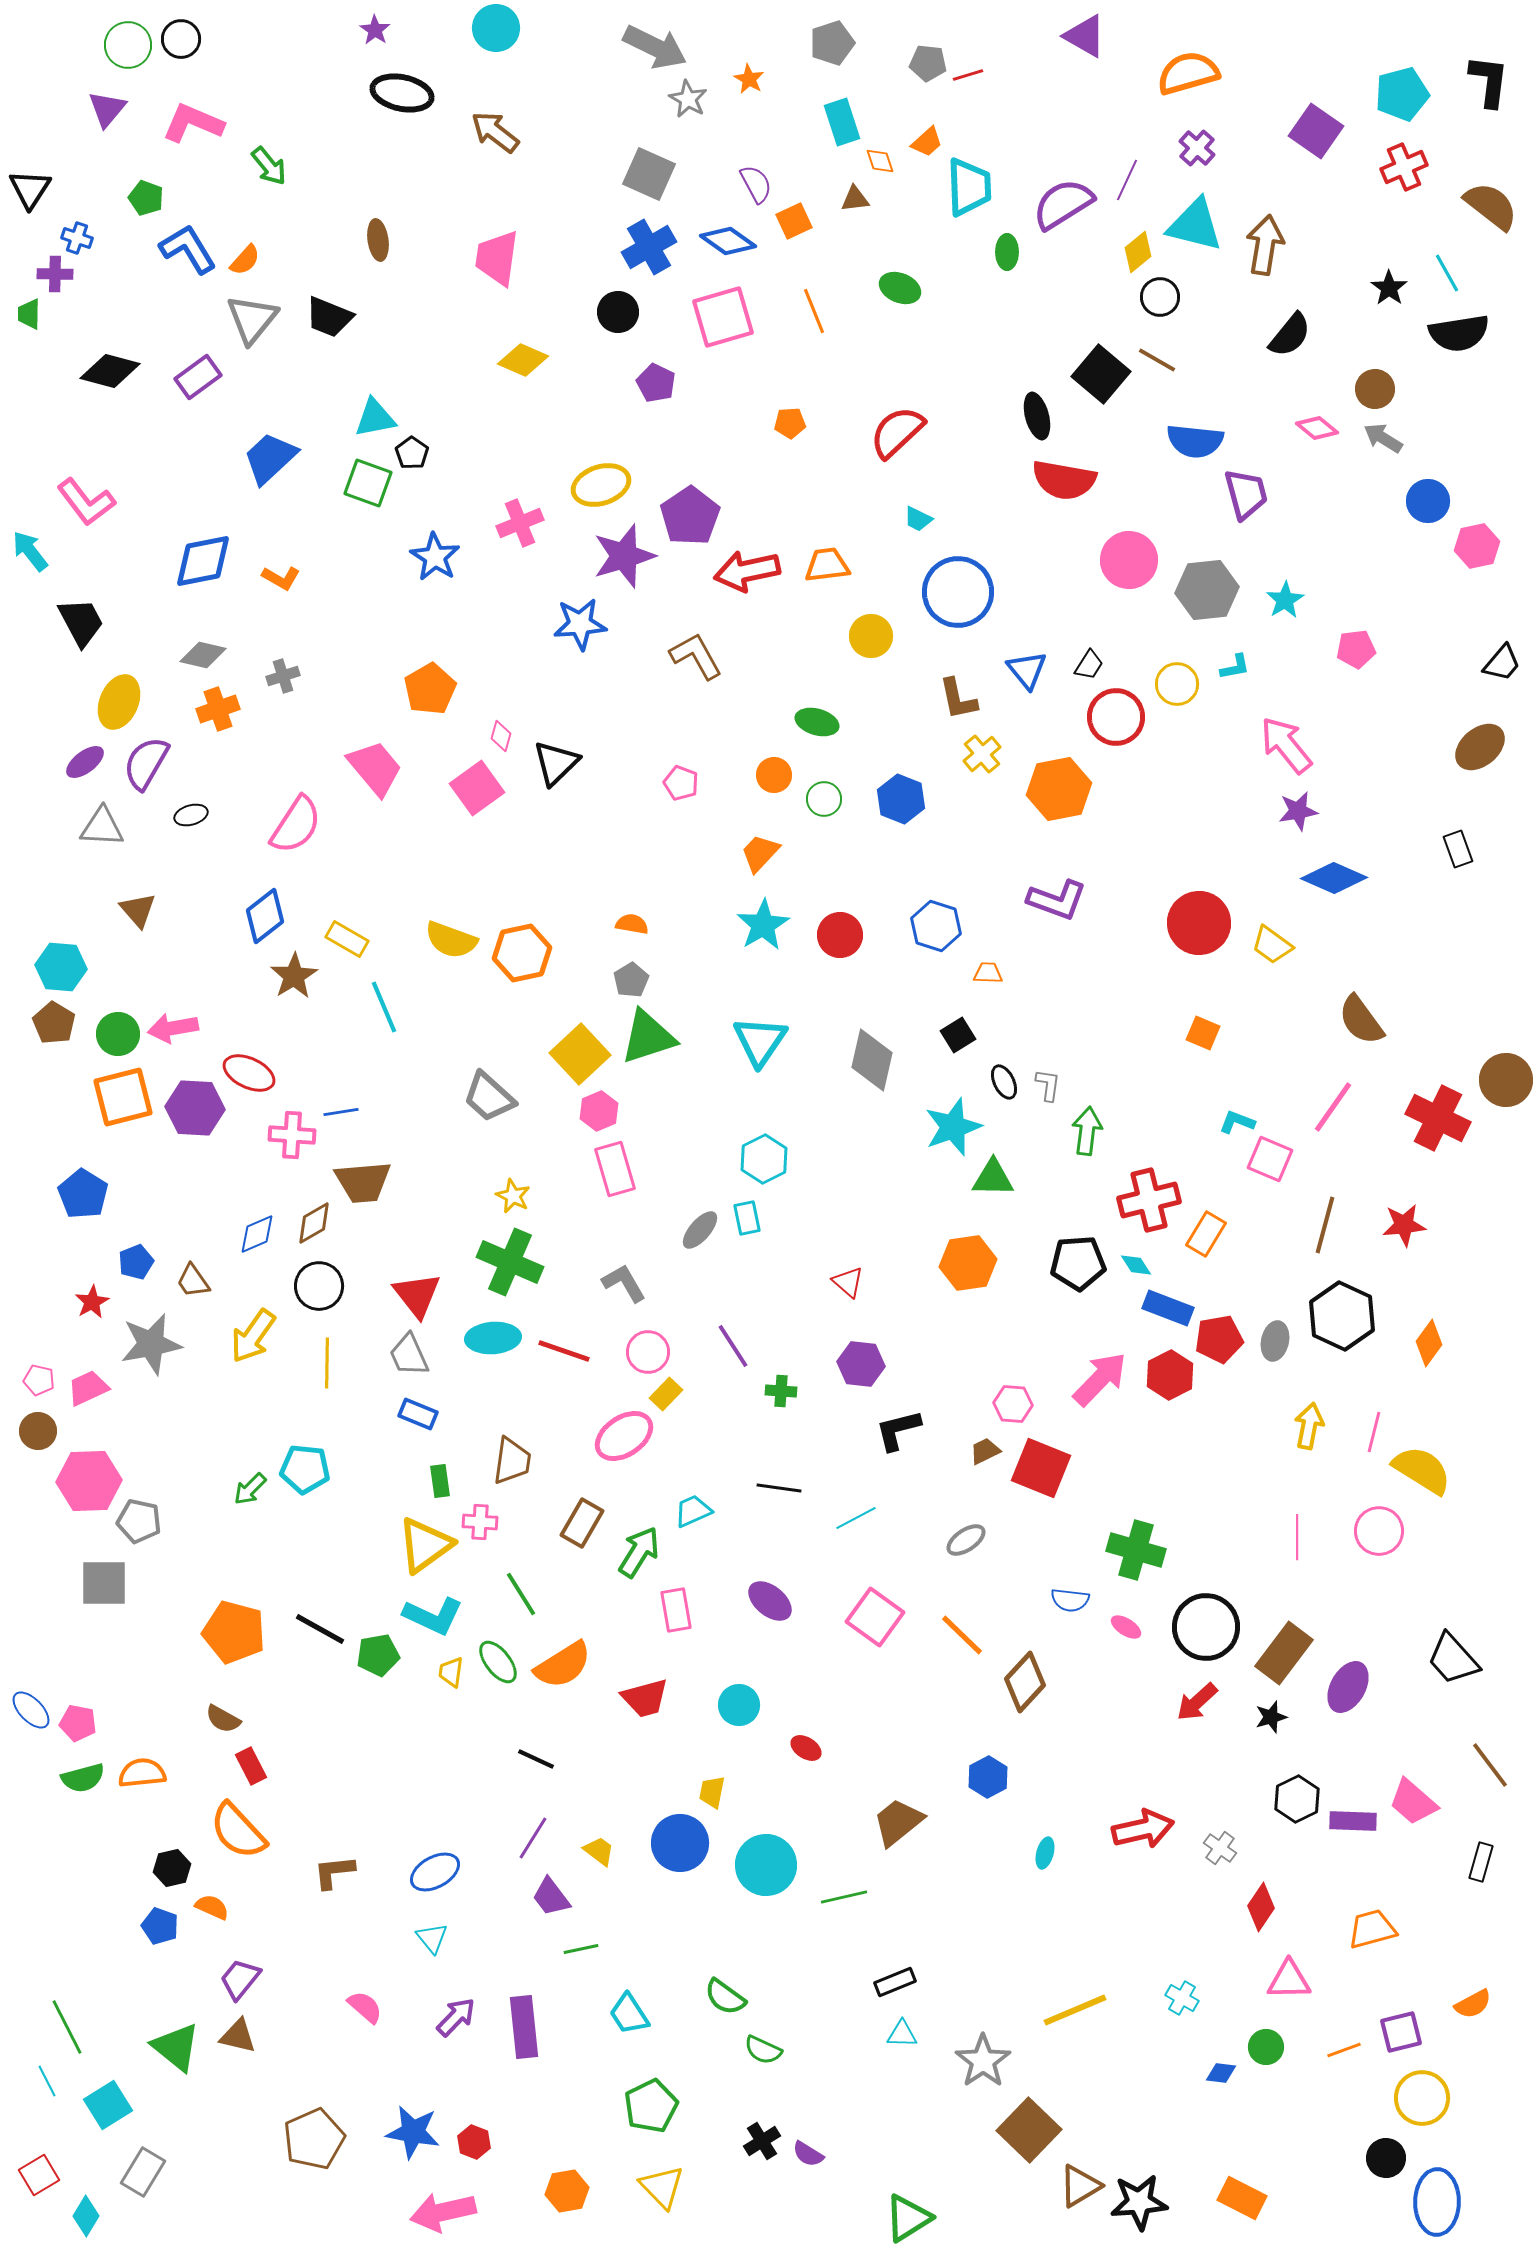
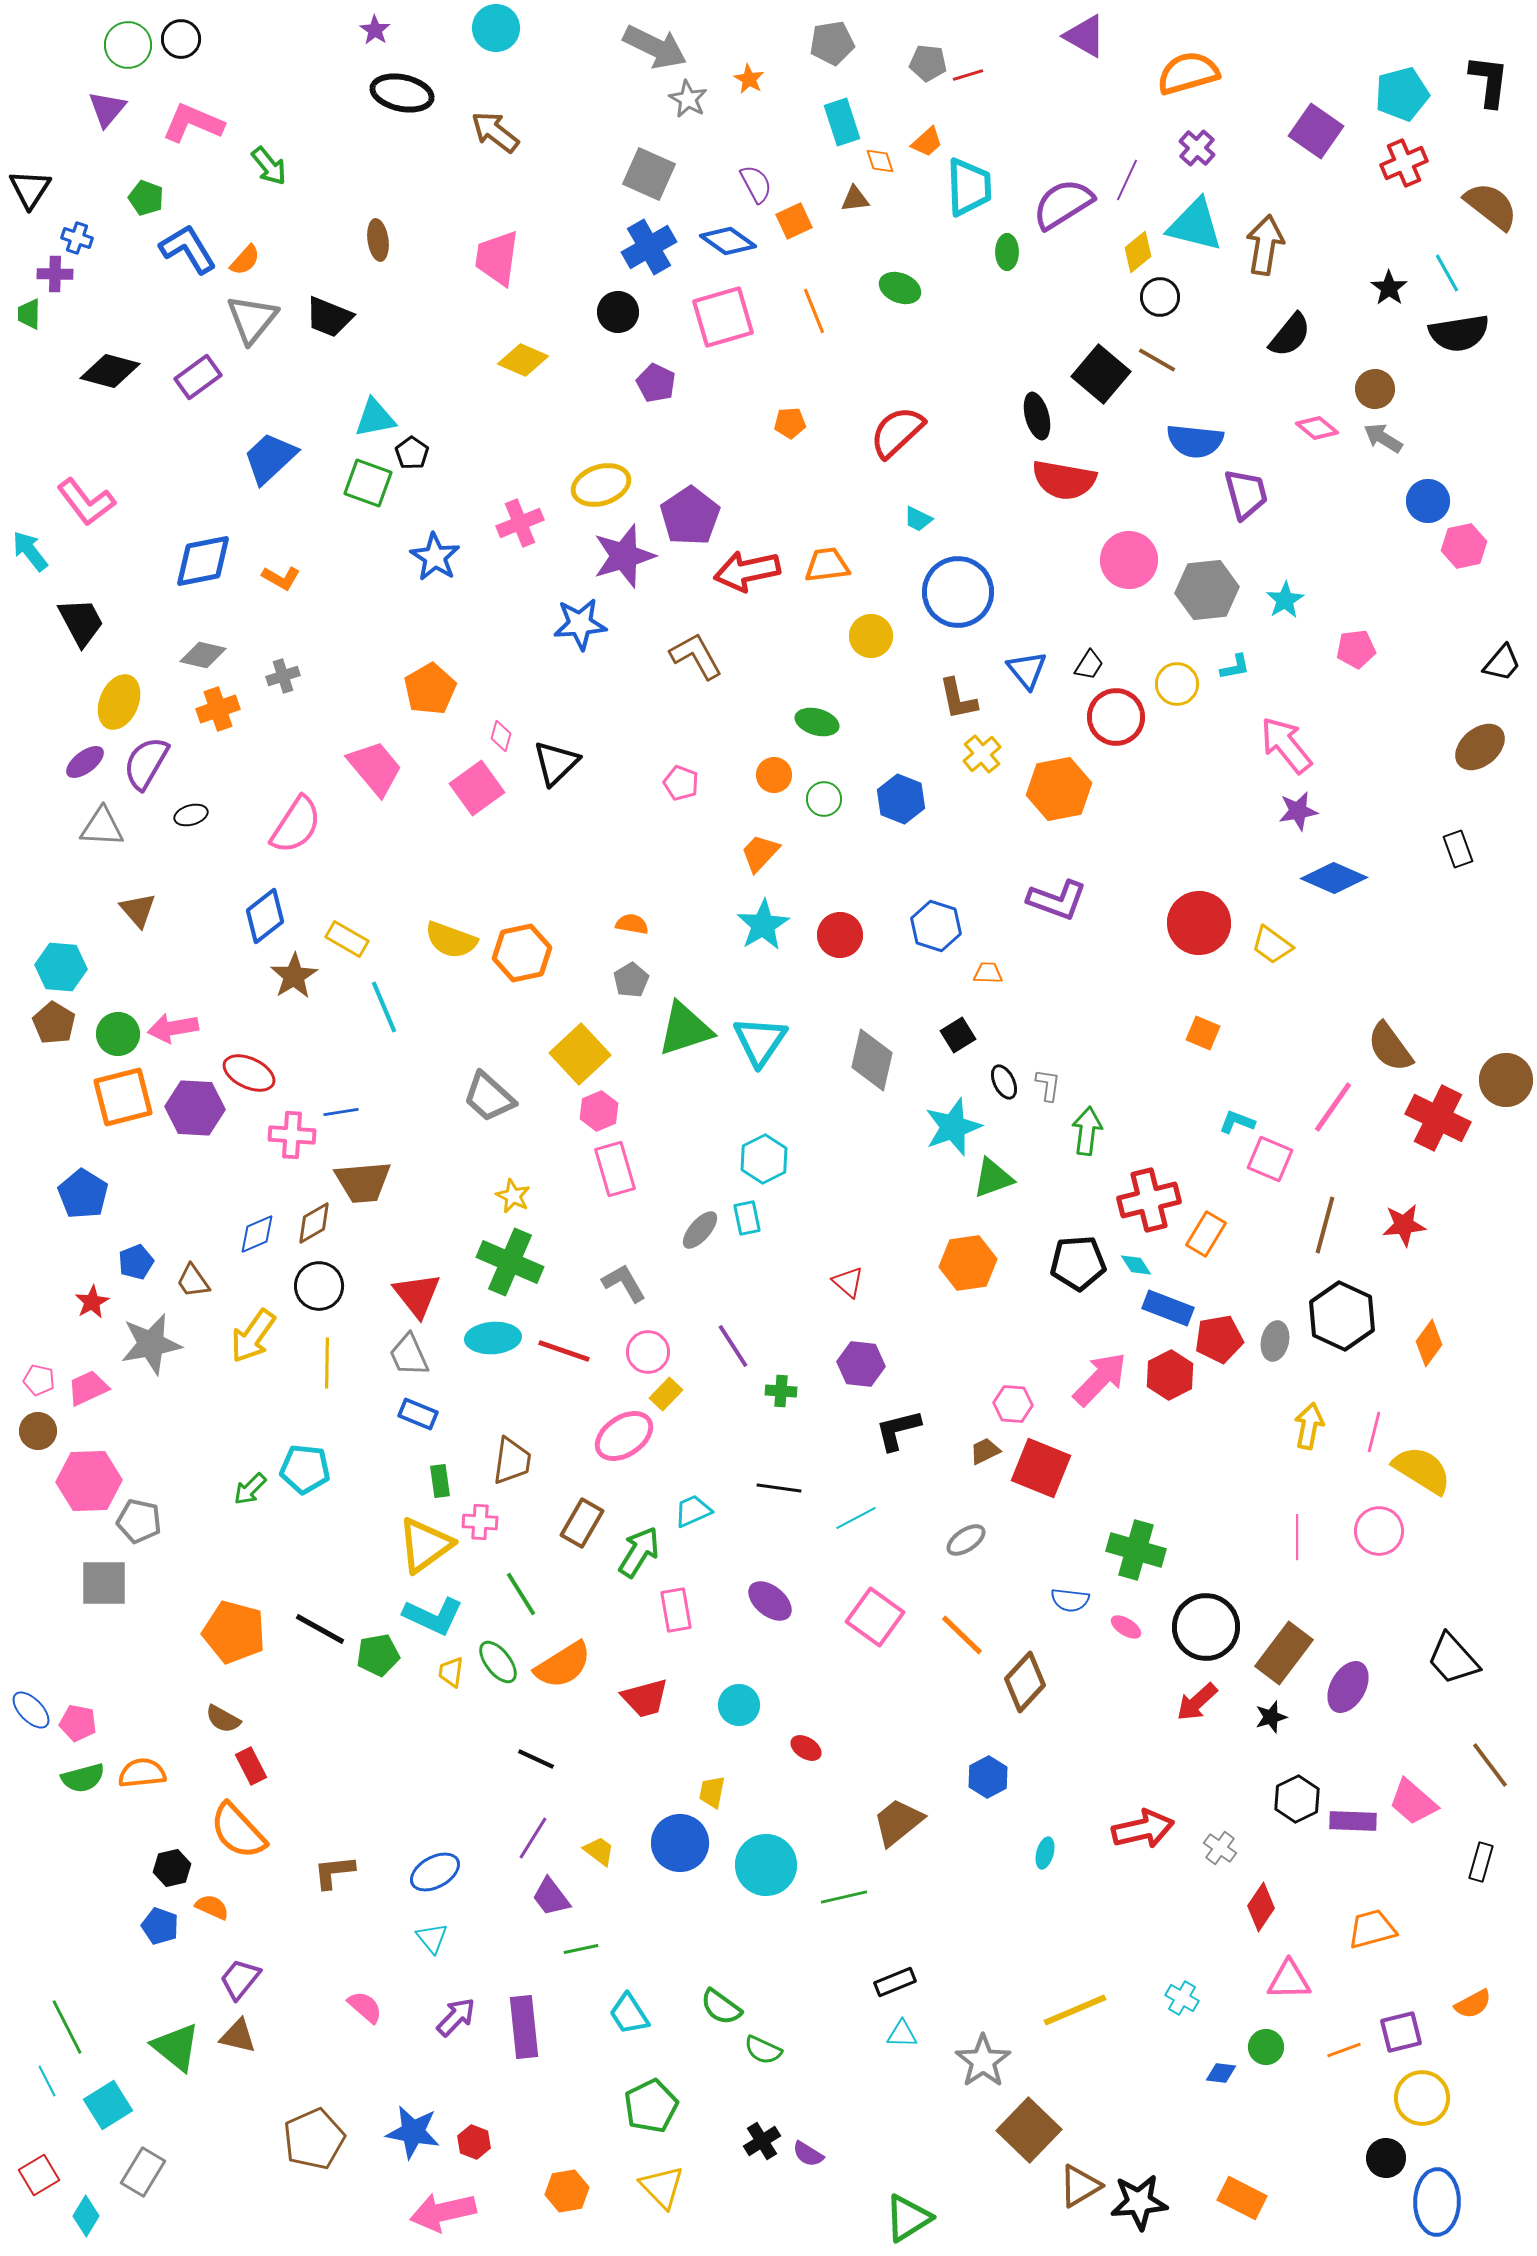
gray pentagon at (832, 43): rotated 9 degrees clockwise
red cross at (1404, 167): moved 4 px up
pink hexagon at (1477, 546): moved 13 px left
brown semicircle at (1361, 1020): moved 29 px right, 27 px down
green triangle at (648, 1037): moved 37 px right, 8 px up
green triangle at (993, 1178): rotated 21 degrees counterclockwise
green semicircle at (725, 1997): moved 4 px left, 10 px down
